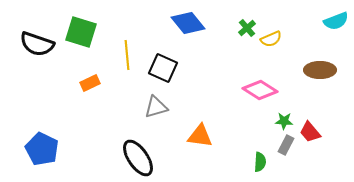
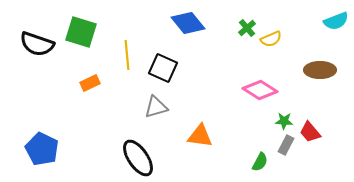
green semicircle: rotated 24 degrees clockwise
